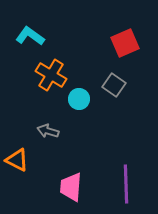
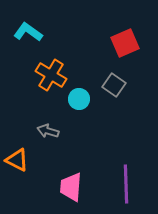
cyan L-shape: moved 2 px left, 4 px up
